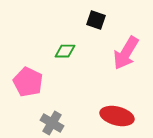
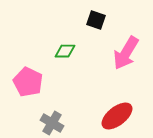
red ellipse: rotated 52 degrees counterclockwise
